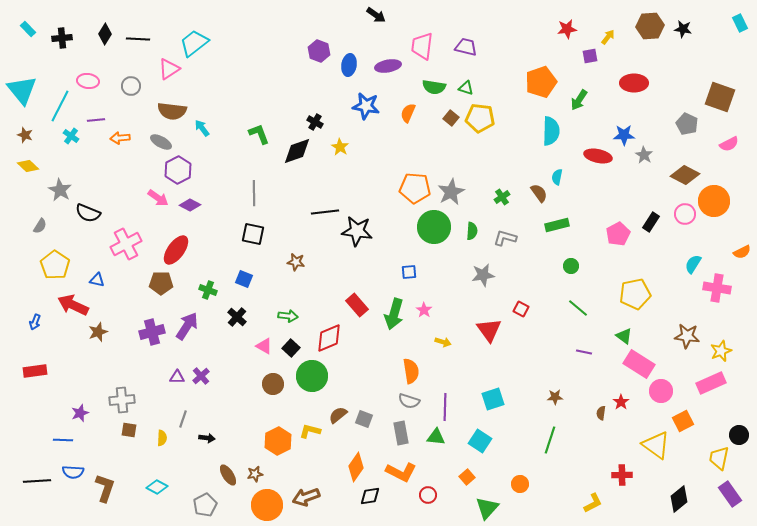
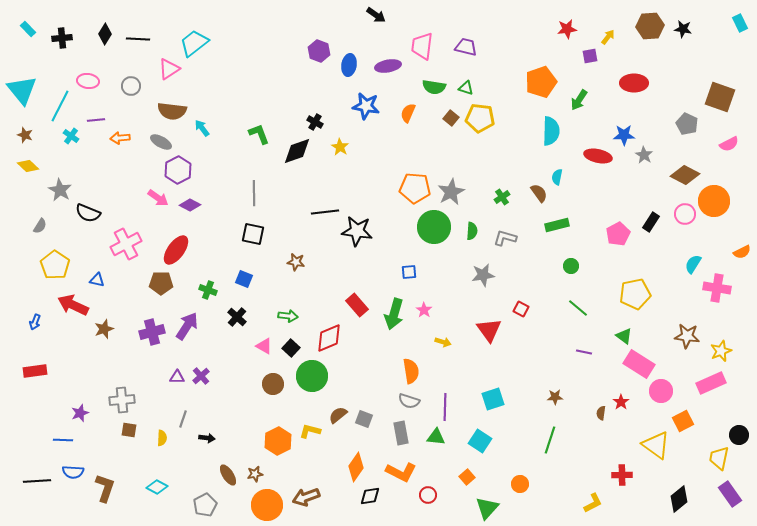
brown star at (98, 332): moved 6 px right, 3 px up
